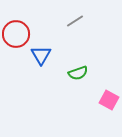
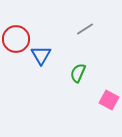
gray line: moved 10 px right, 8 px down
red circle: moved 5 px down
green semicircle: rotated 132 degrees clockwise
